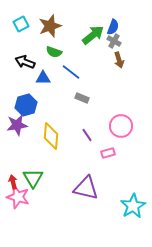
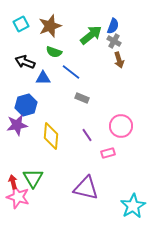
blue semicircle: moved 1 px up
green arrow: moved 2 px left
